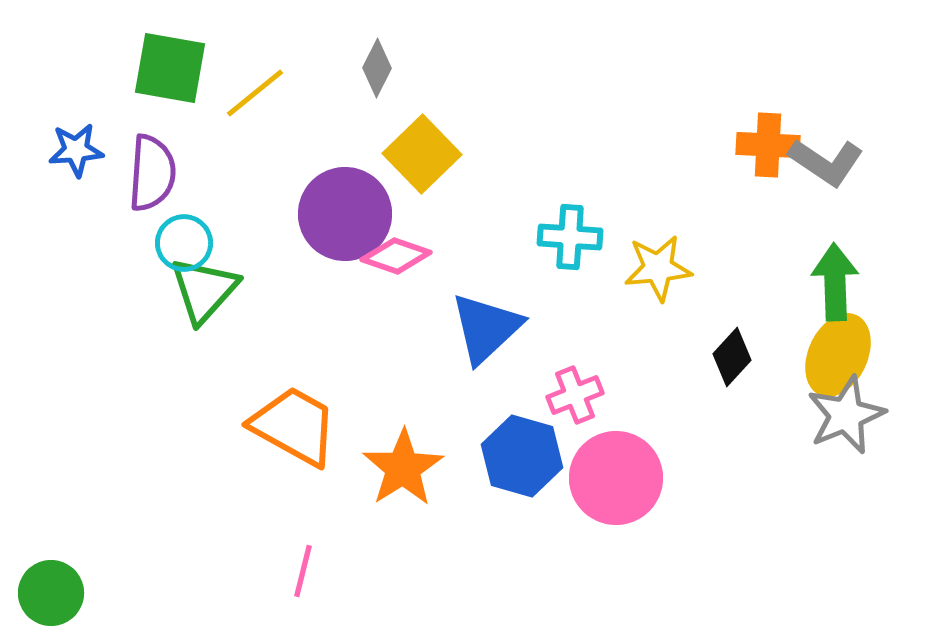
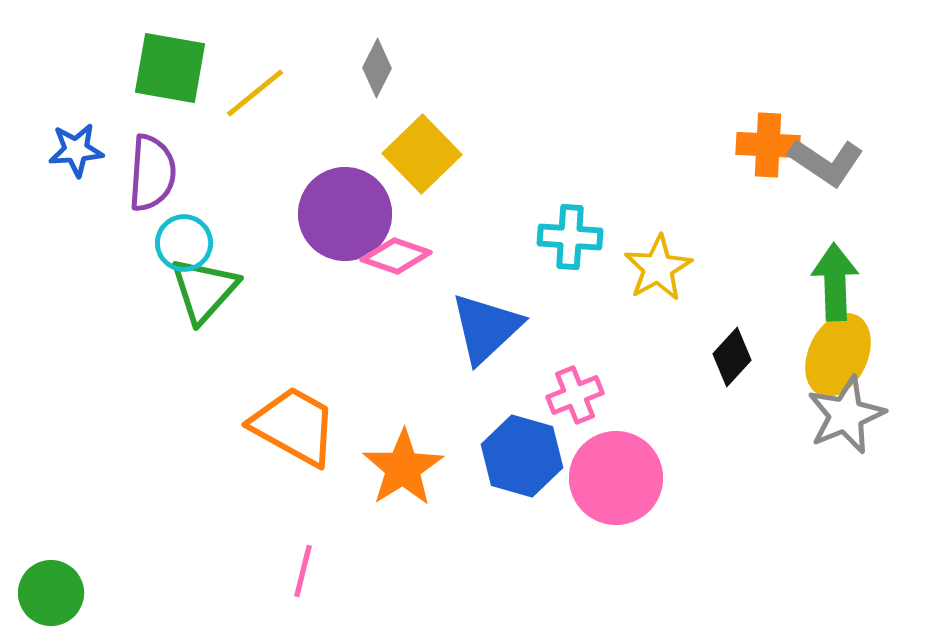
yellow star: rotated 24 degrees counterclockwise
